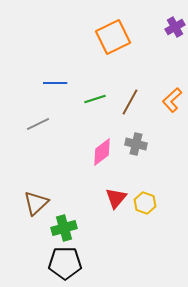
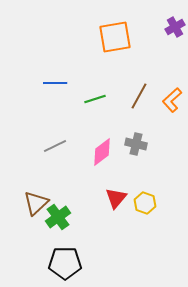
orange square: moved 2 px right; rotated 16 degrees clockwise
brown line: moved 9 px right, 6 px up
gray line: moved 17 px right, 22 px down
green cross: moved 6 px left, 11 px up; rotated 20 degrees counterclockwise
